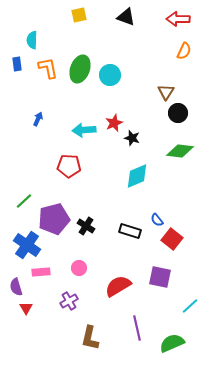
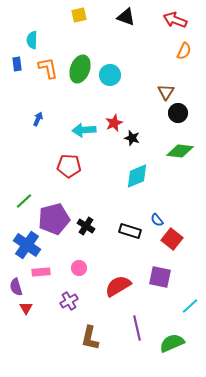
red arrow: moved 3 px left, 1 px down; rotated 20 degrees clockwise
